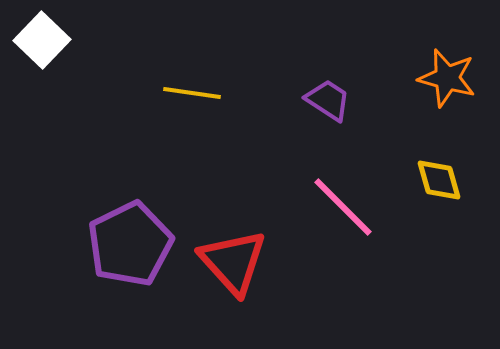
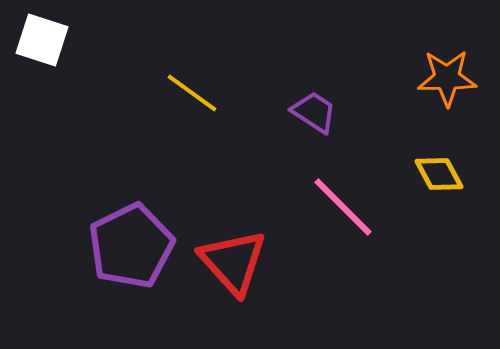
white square: rotated 26 degrees counterclockwise
orange star: rotated 16 degrees counterclockwise
yellow line: rotated 28 degrees clockwise
purple trapezoid: moved 14 px left, 12 px down
yellow diamond: moved 6 px up; rotated 12 degrees counterclockwise
purple pentagon: moved 1 px right, 2 px down
